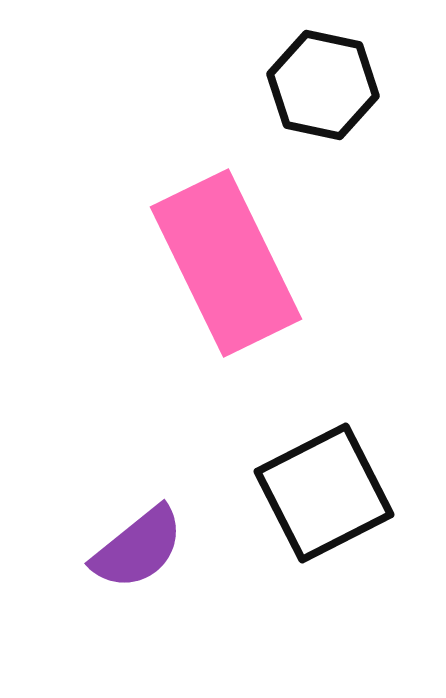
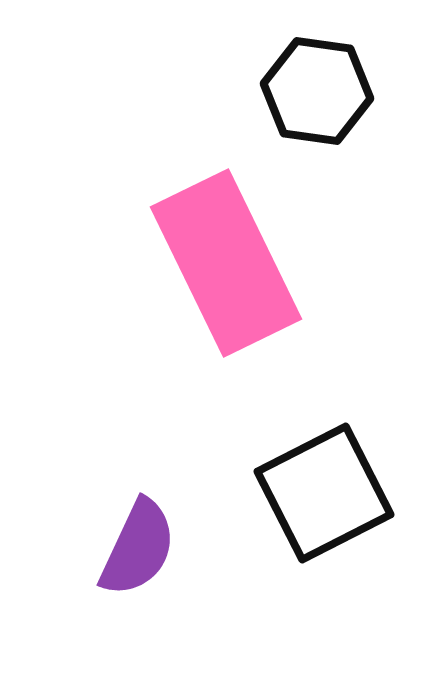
black hexagon: moved 6 px left, 6 px down; rotated 4 degrees counterclockwise
purple semicircle: rotated 26 degrees counterclockwise
